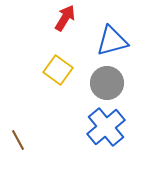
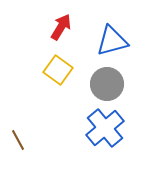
red arrow: moved 4 px left, 9 px down
gray circle: moved 1 px down
blue cross: moved 1 px left, 1 px down
